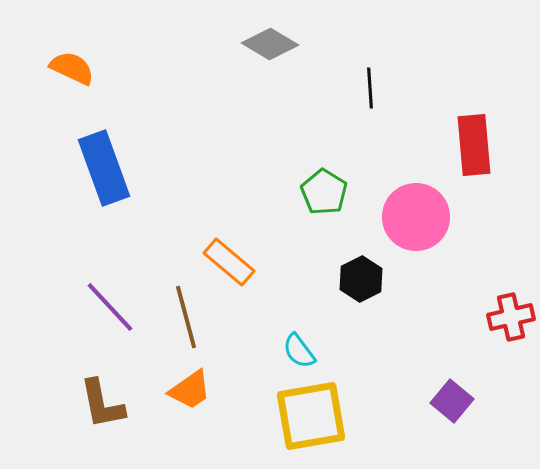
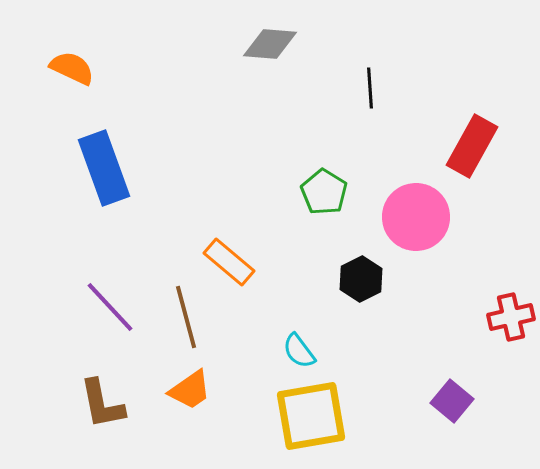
gray diamond: rotated 26 degrees counterclockwise
red rectangle: moved 2 px left, 1 px down; rotated 34 degrees clockwise
